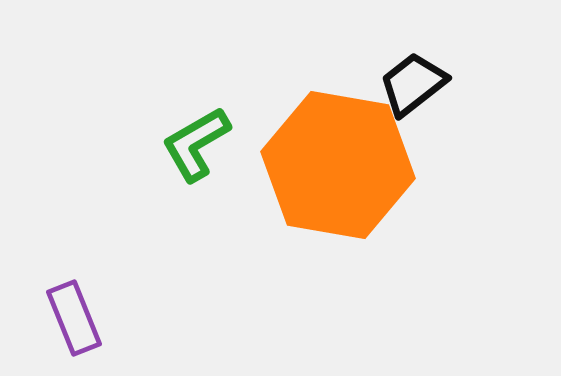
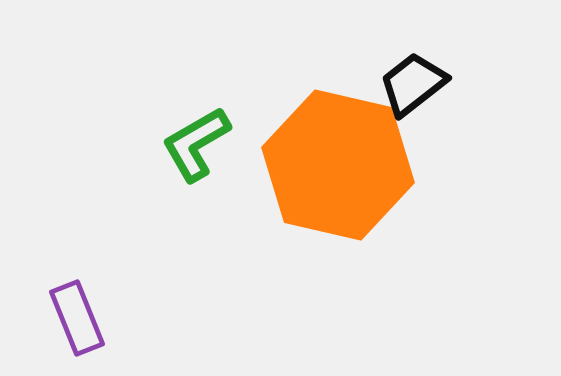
orange hexagon: rotated 3 degrees clockwise
purple rectangle: moved 3 px right
